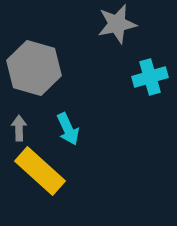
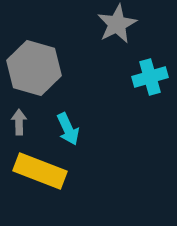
gray star: rotated 15 degrees counterclockwise
gray arrow: moved 6 px up
yellow rectangle: rotated 21 degrees counterclockwise
